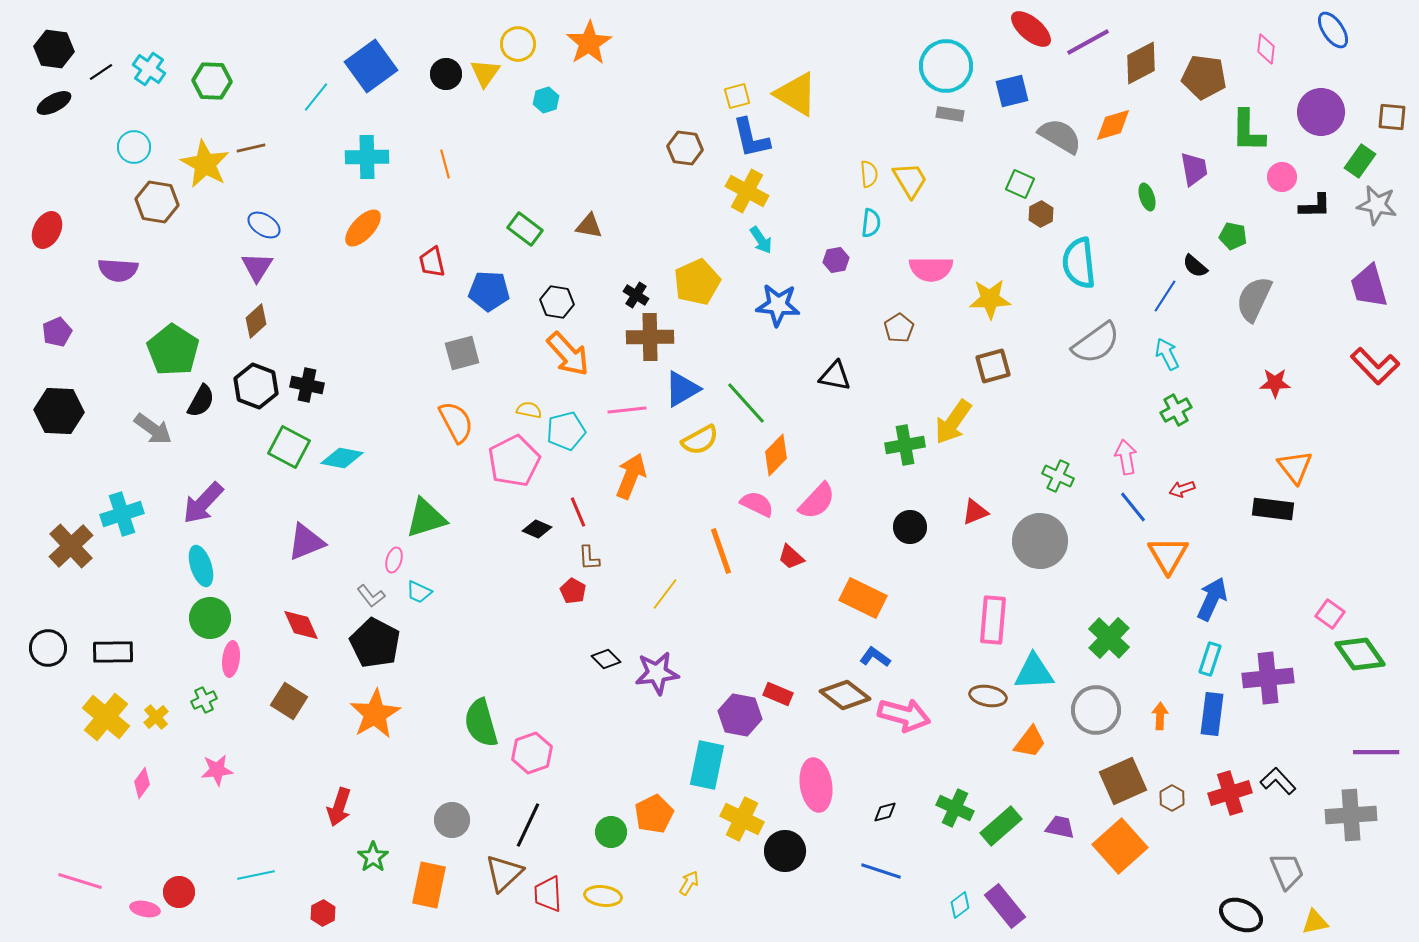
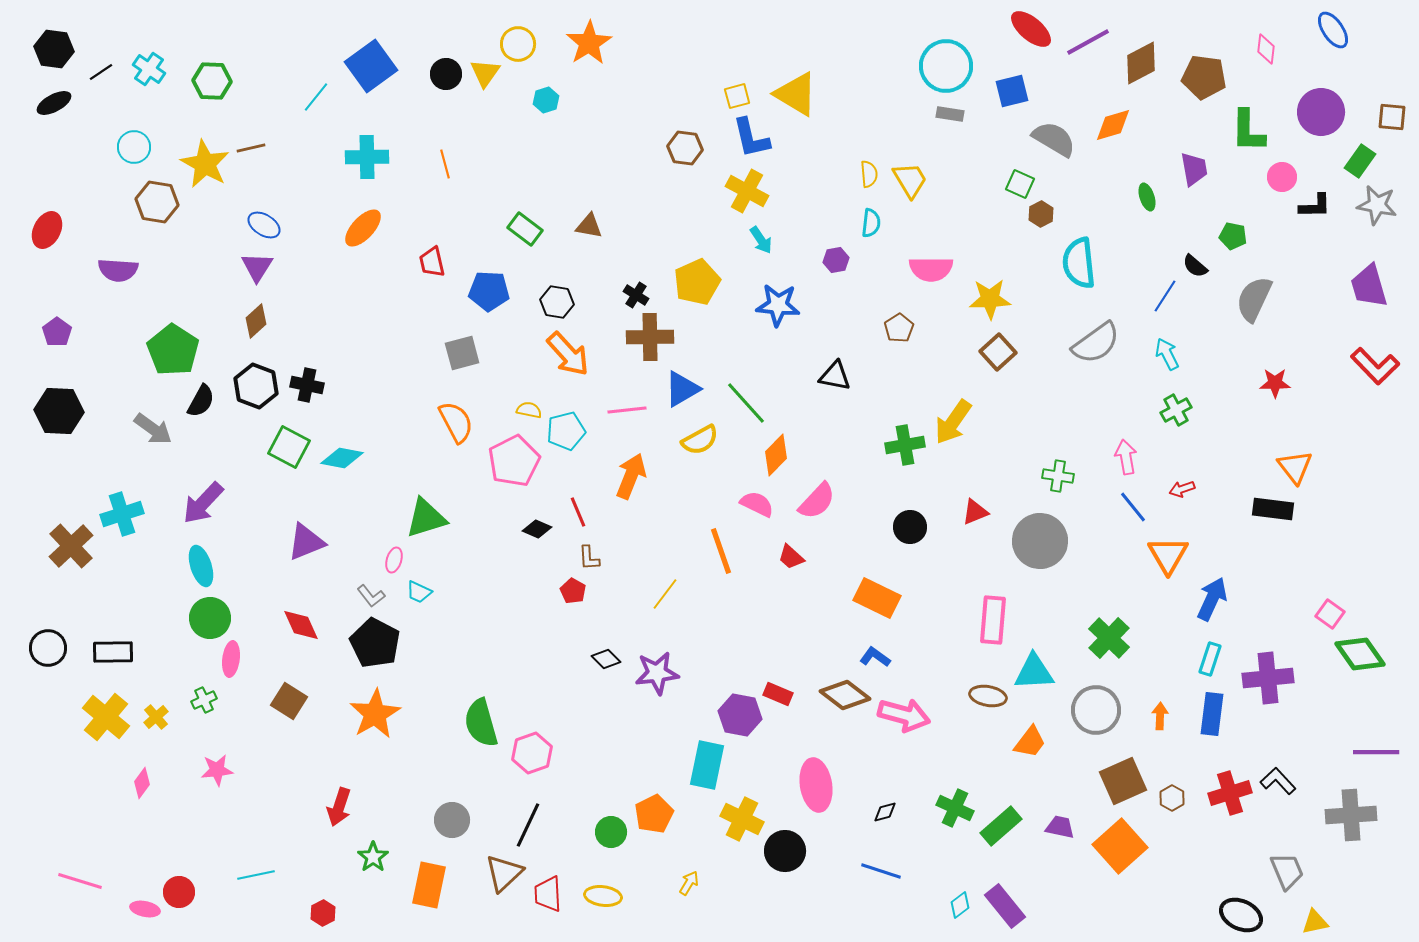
gray semicircle at (1060, 136): moved 6 px left, 3 px down
purple pentagon at (57, 332): rotated 12 degrees counterclockwise
brown square at (993, 366): moved 5 px right, 14 px up; rotated 27 degrees counterclockwise
green cross at (1058, 476): rotated 16 degrees counterclockwise
orange rectangle at (863, 598): moved 14 px right
